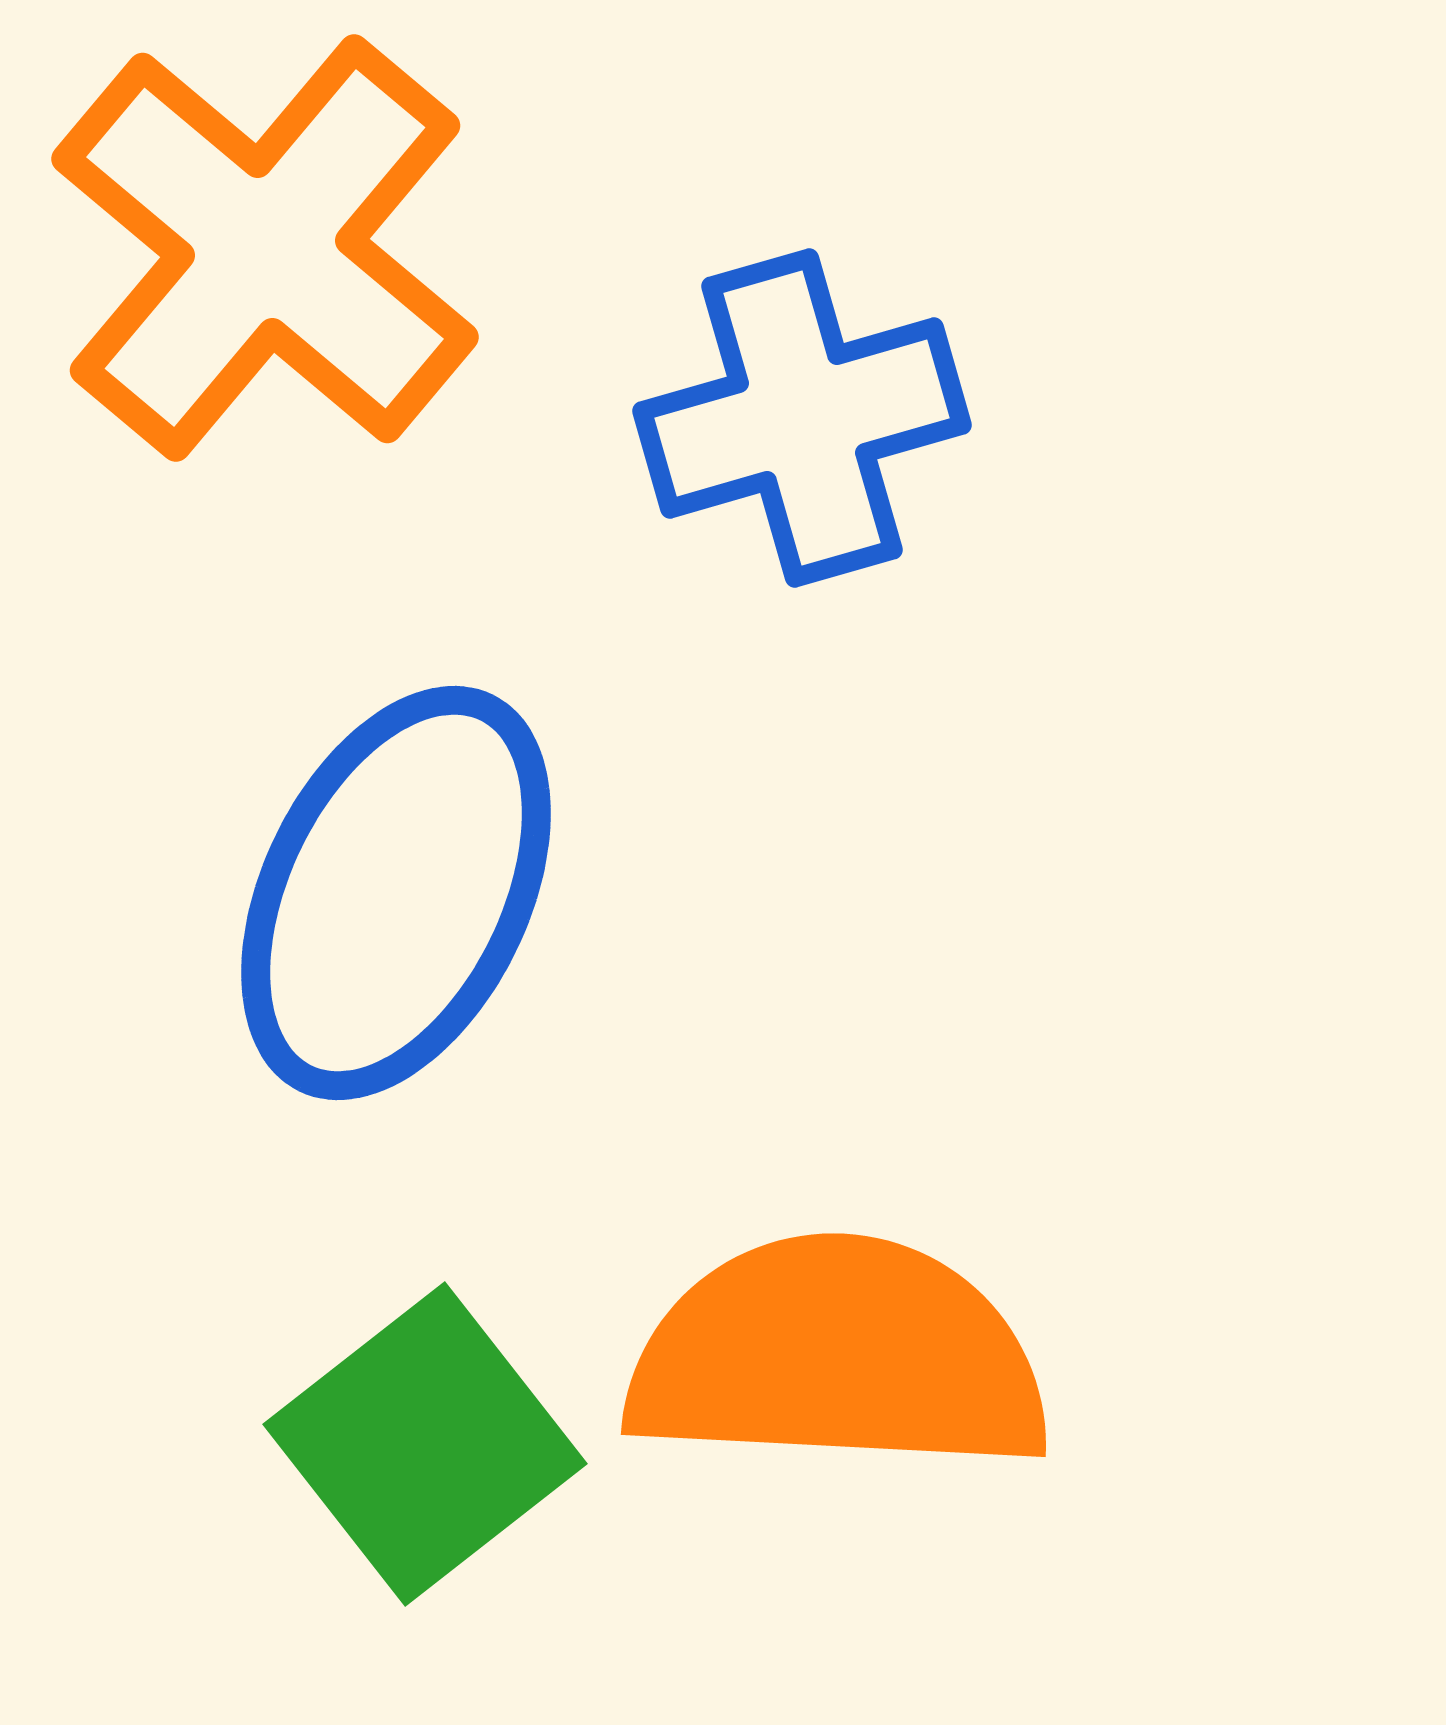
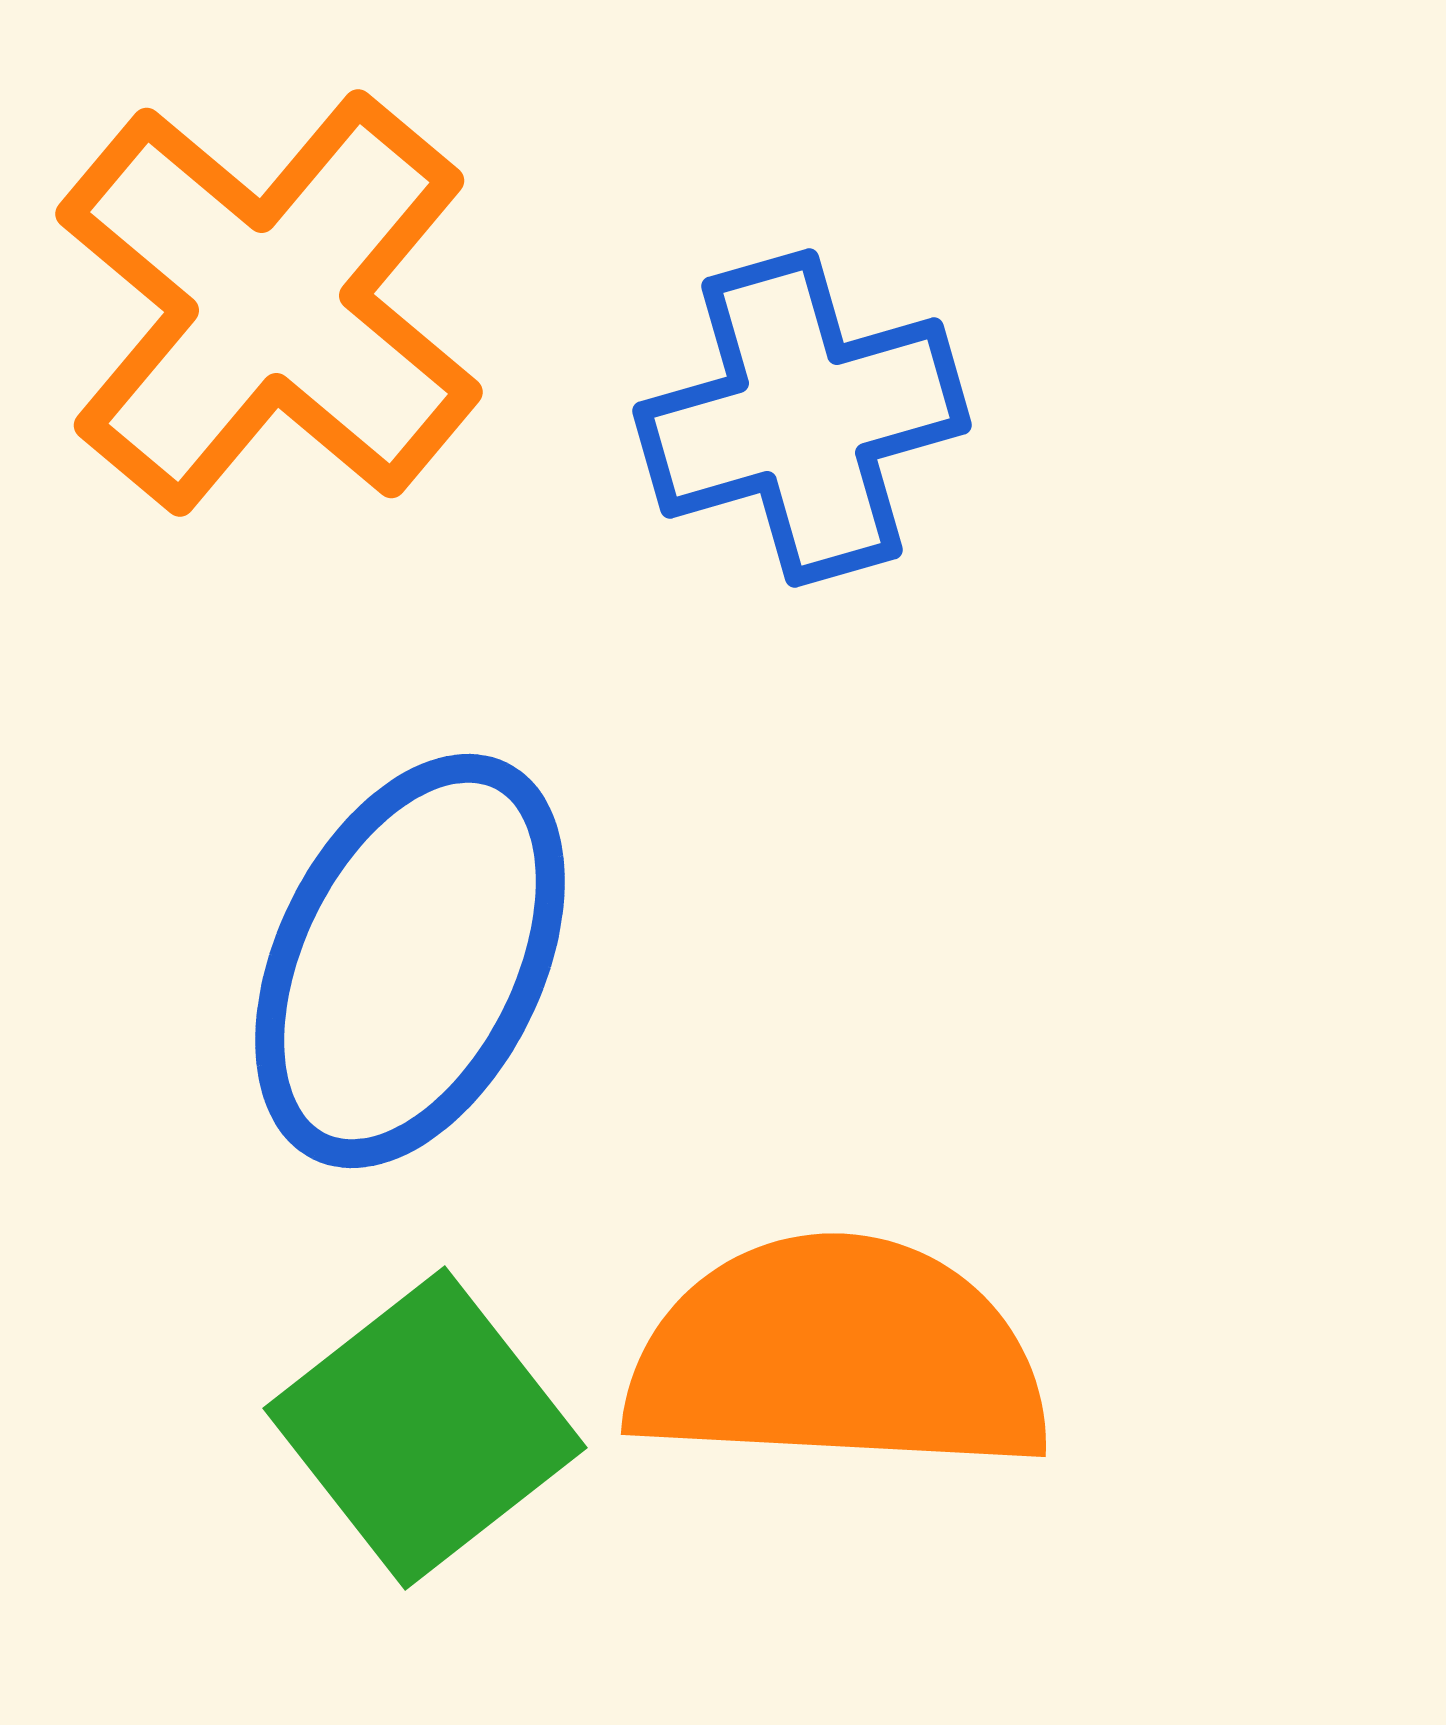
orange cross: moved 4 px right, 55 px down
blue ellipse: moved 14 px right, 68 px down
green square: moved 16 px up
